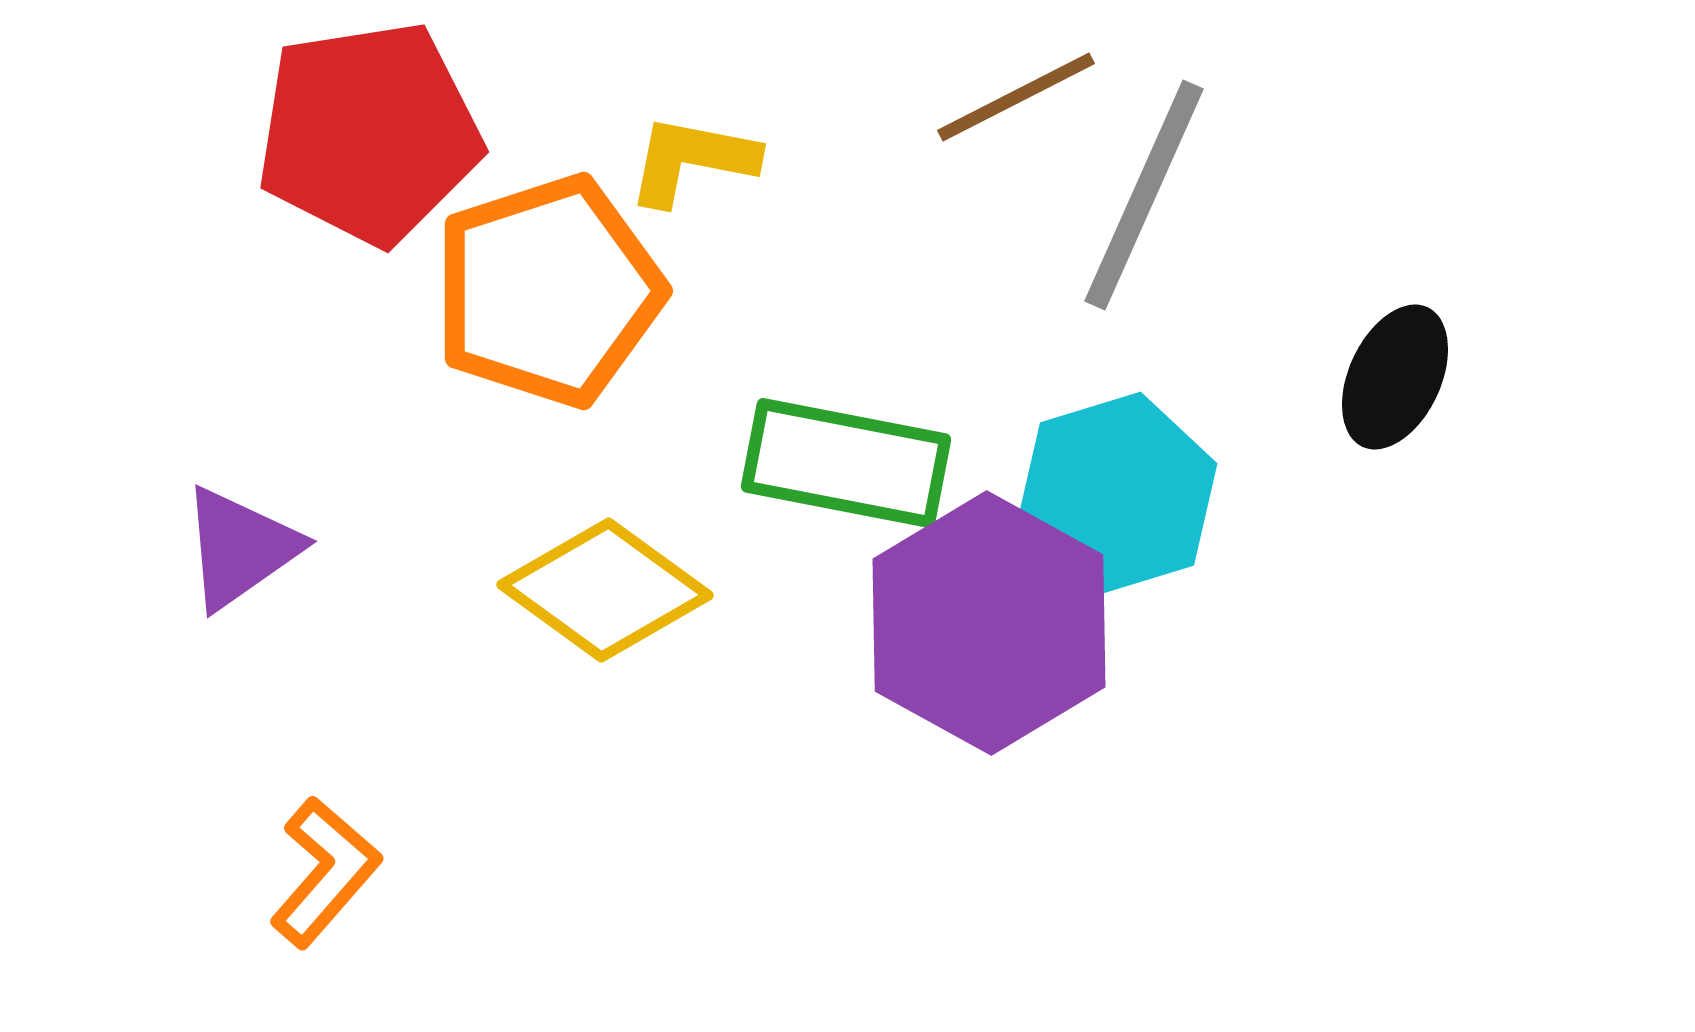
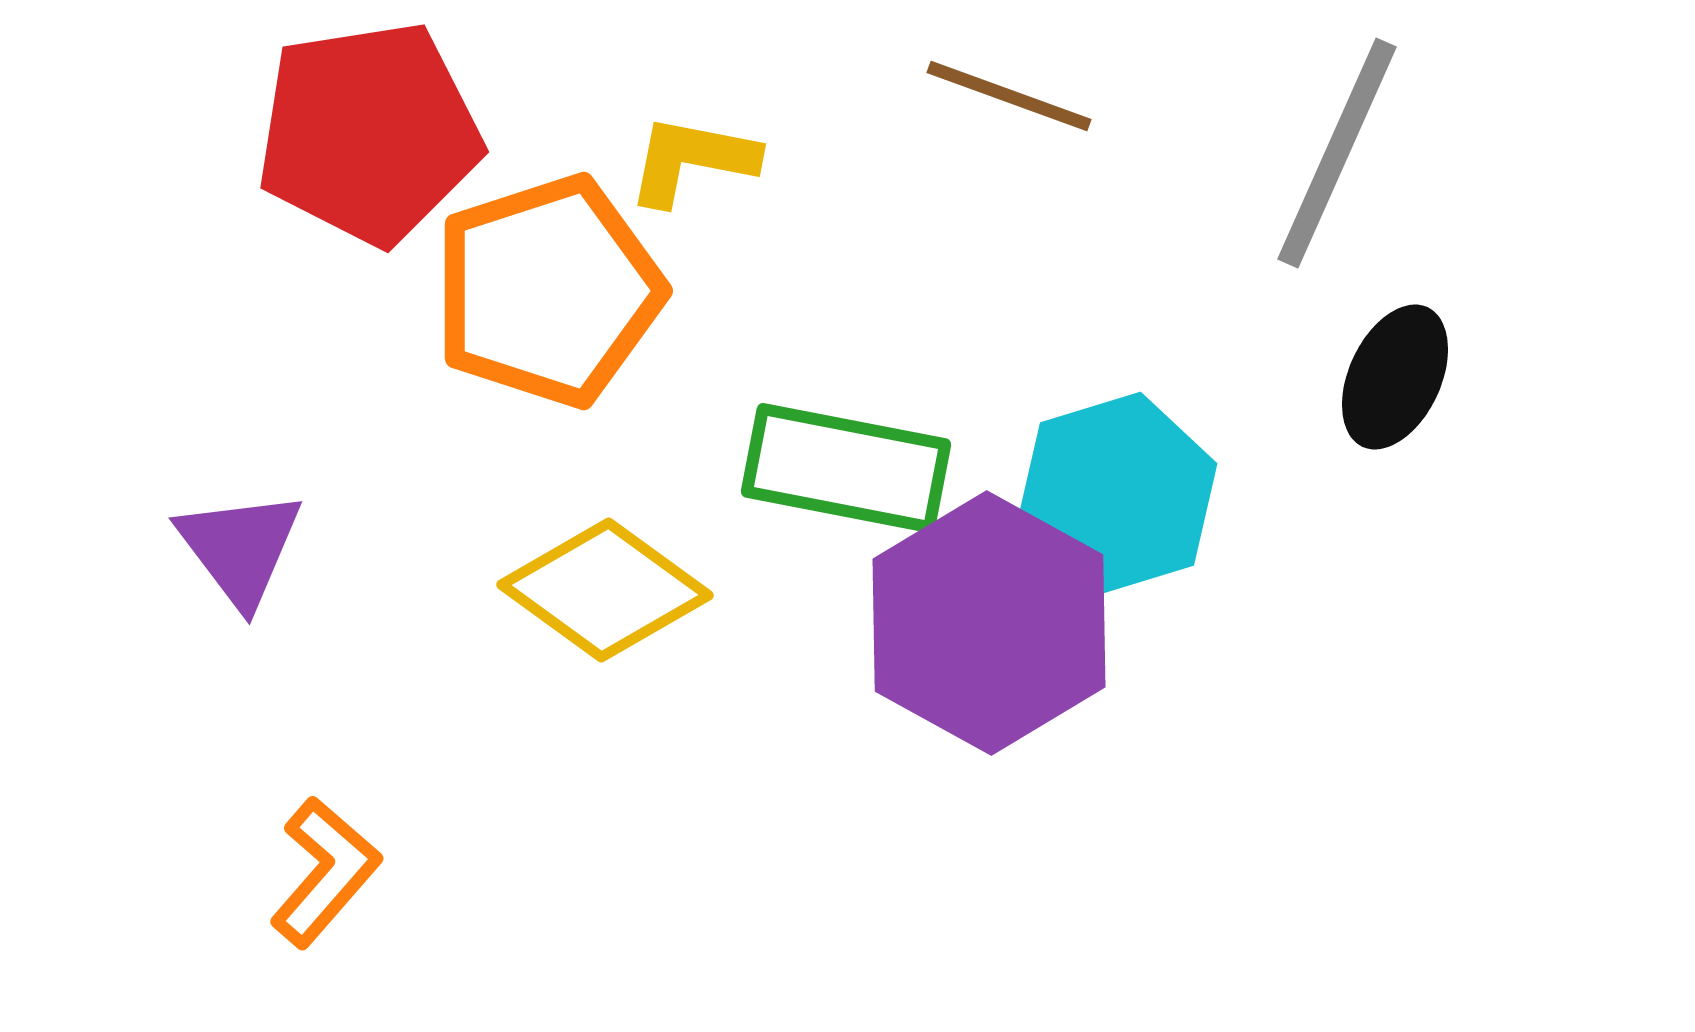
brown line: moved 7 px left, 1 px up; rotated 47 degrees clockwise
gray line: moved 193 px right, 42 px up
green rectangle: moved 5 px down
purple triangle: rotated 32 degrees counterclockwise
